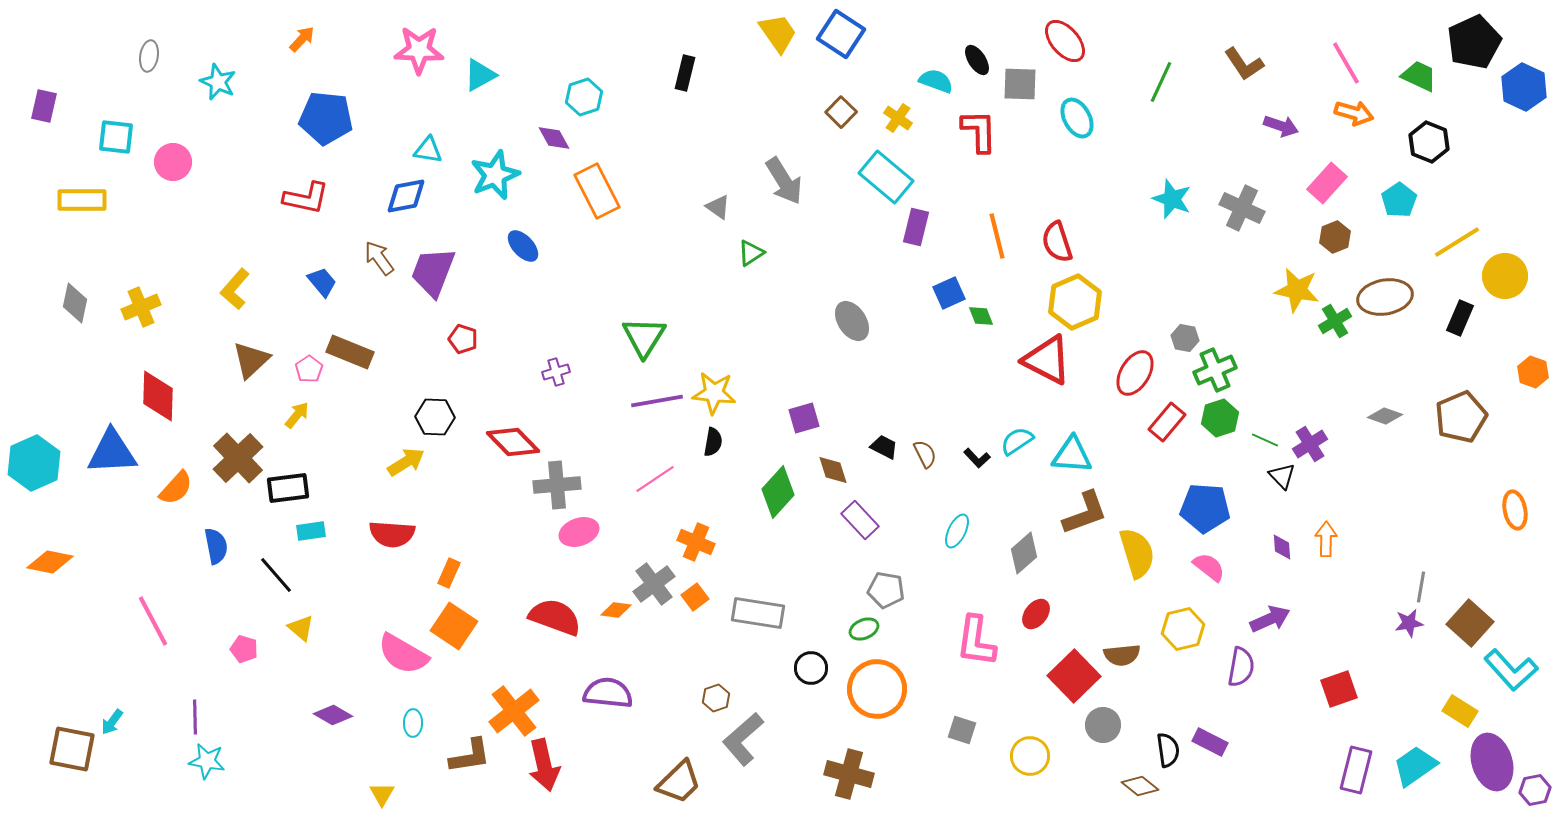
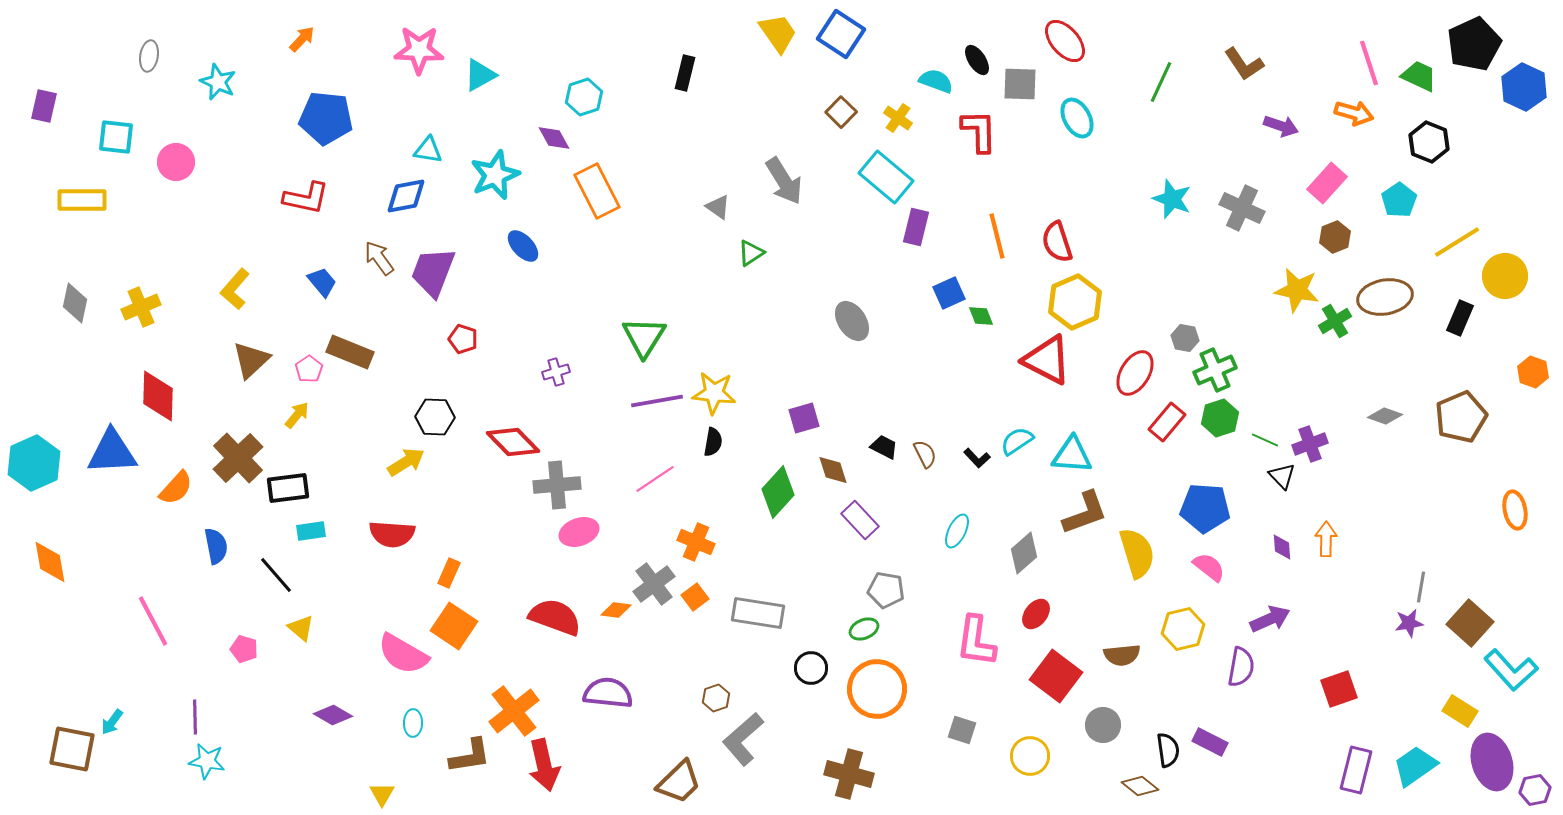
black pentagon at (1474, 42): moved 2 px down
pink line at (1346, 63): moved 23 px right; rotated 12 degrees clockwise
pink circle at (173, 162): moved 3 px right
purple cross at (1310, 444): rotated 12 degrees clockwise
orange diamond at (50, 562): rotated 69 degrees clockwise
red square at (1074, 676): moved 18 px left; rotated 9 degrees counterclockwise
